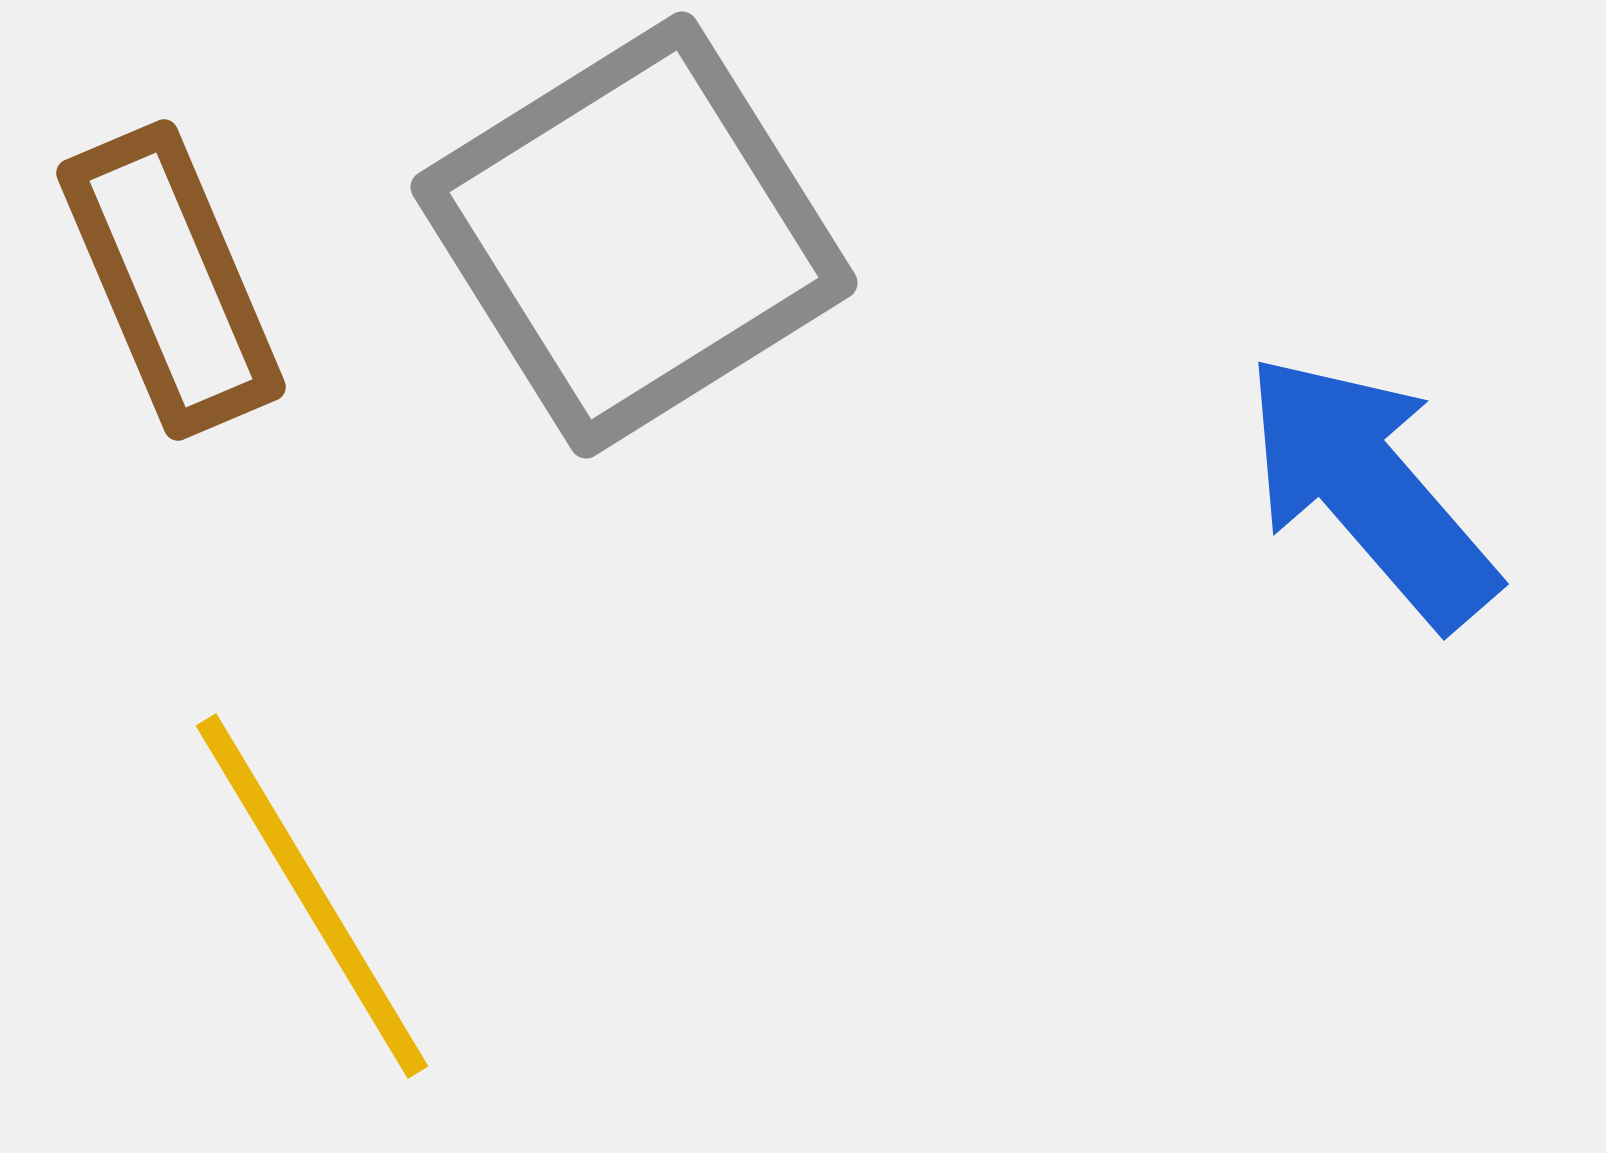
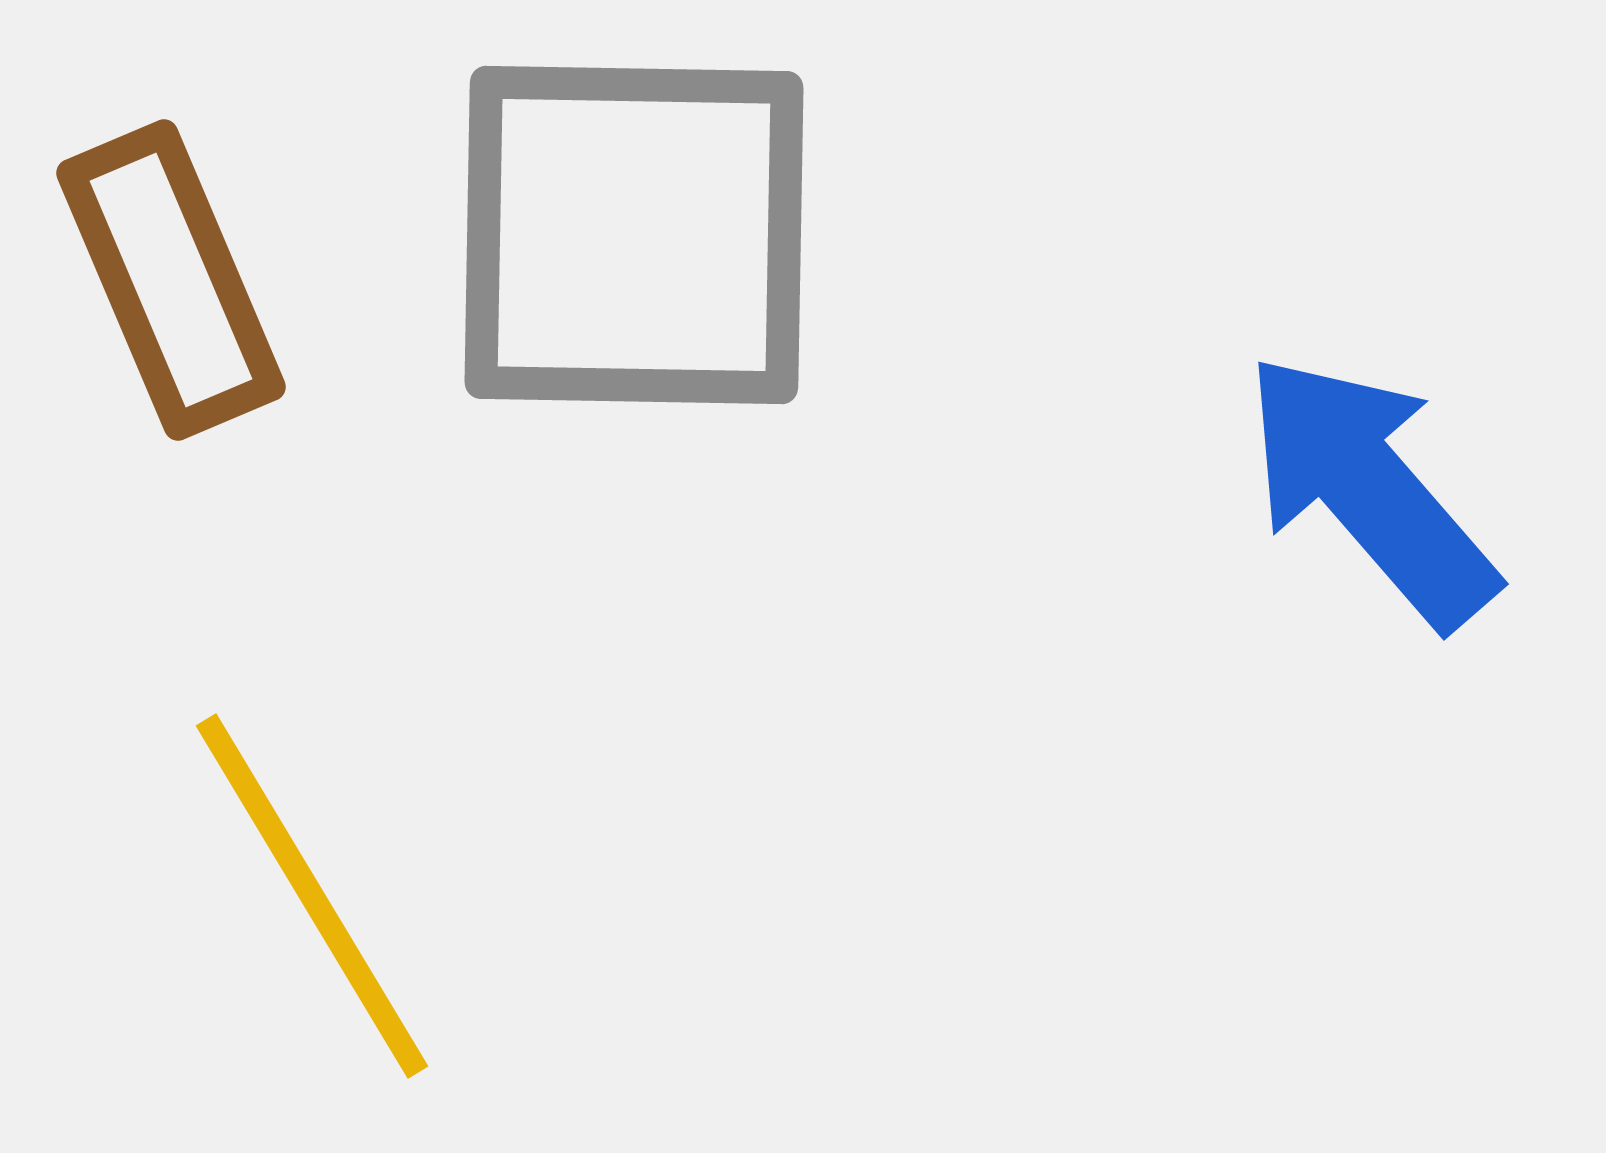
gray square: rotated 33 degrees clockwise
